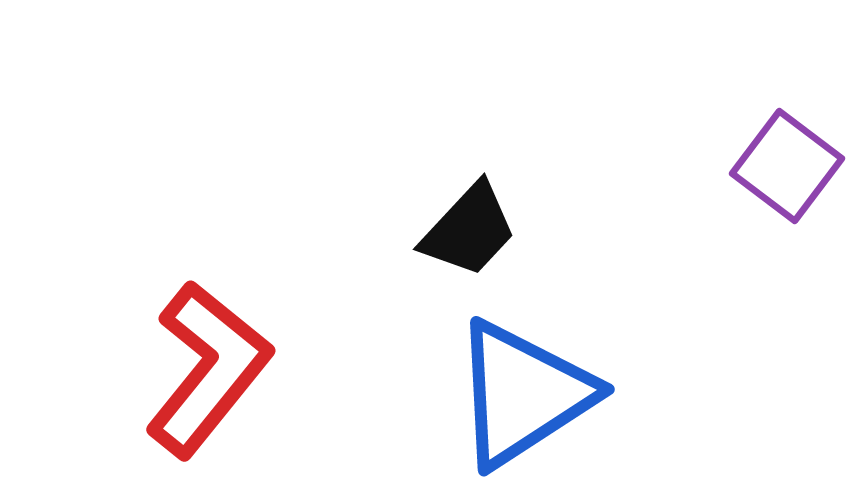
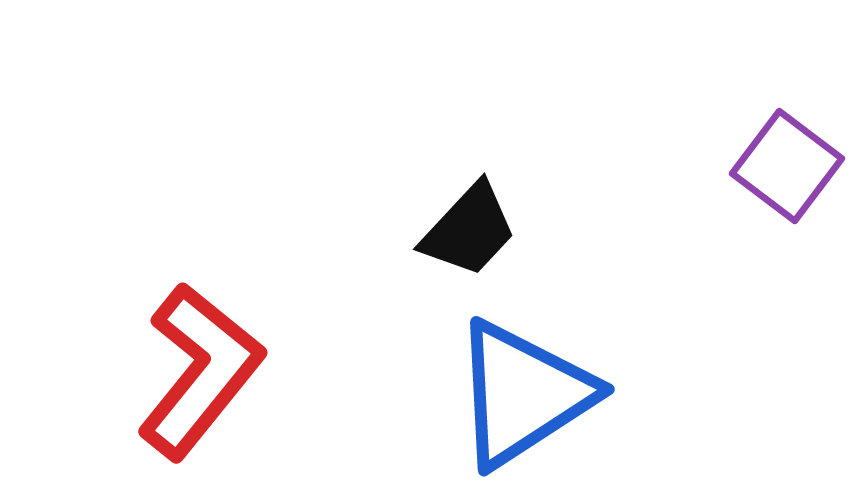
red L-shape: moved 8 px left, 2 px down
